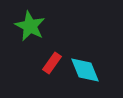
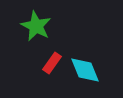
green star: moved 6 px right
